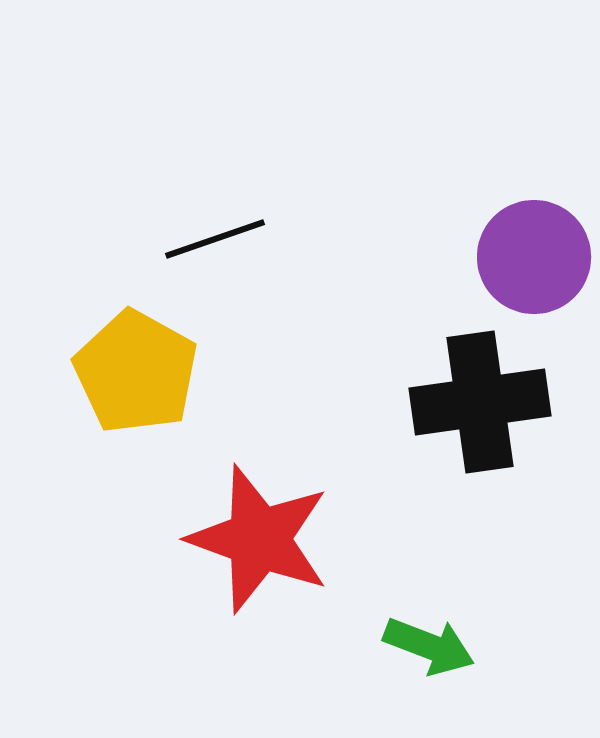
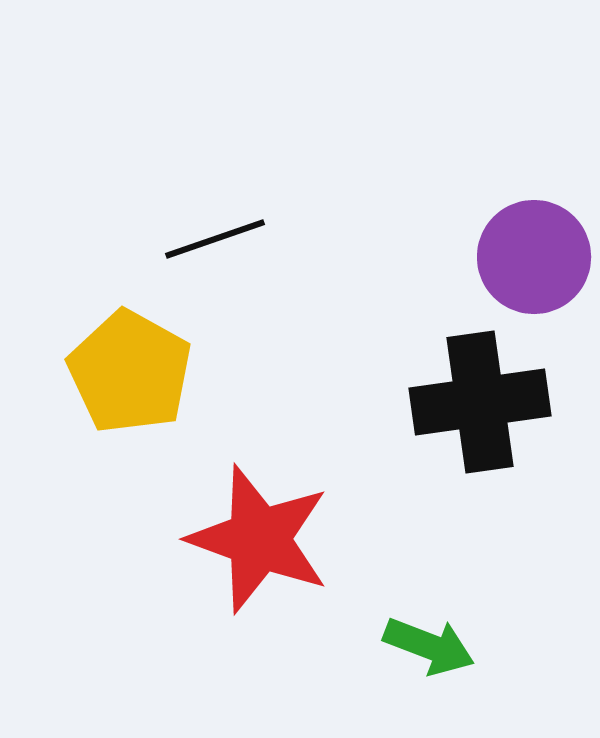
yellow pentagon: moved 6 px left
